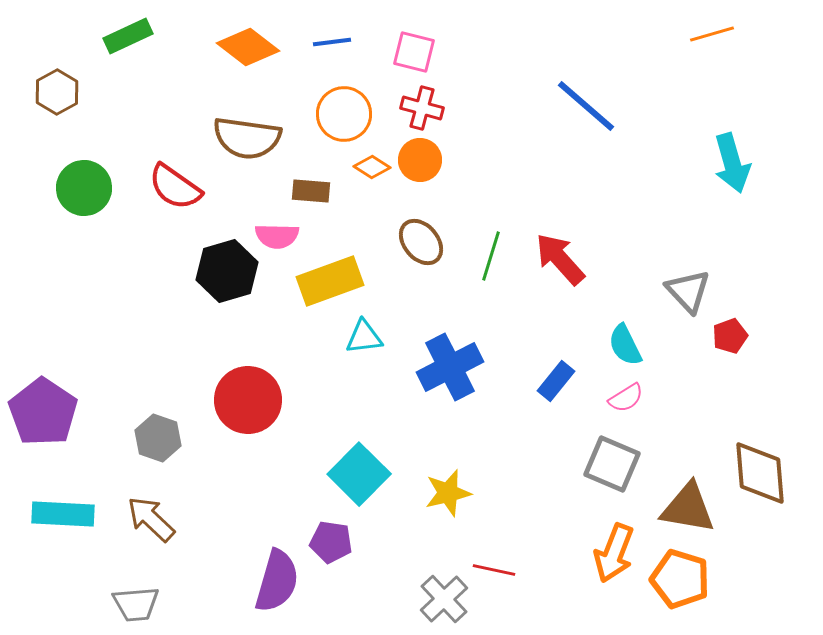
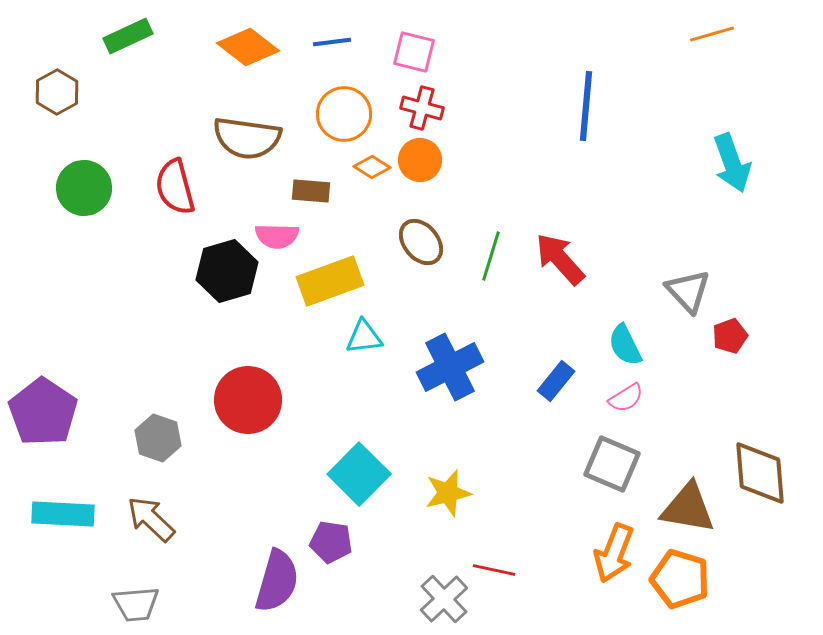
blue line at (586, 106): rotated 54 degrees clockwise
cyan arrow at (732, 163): rotated 4 degrees counterclockwise
red semicircle at (175, 187): rotated 40 degrees clockwise
